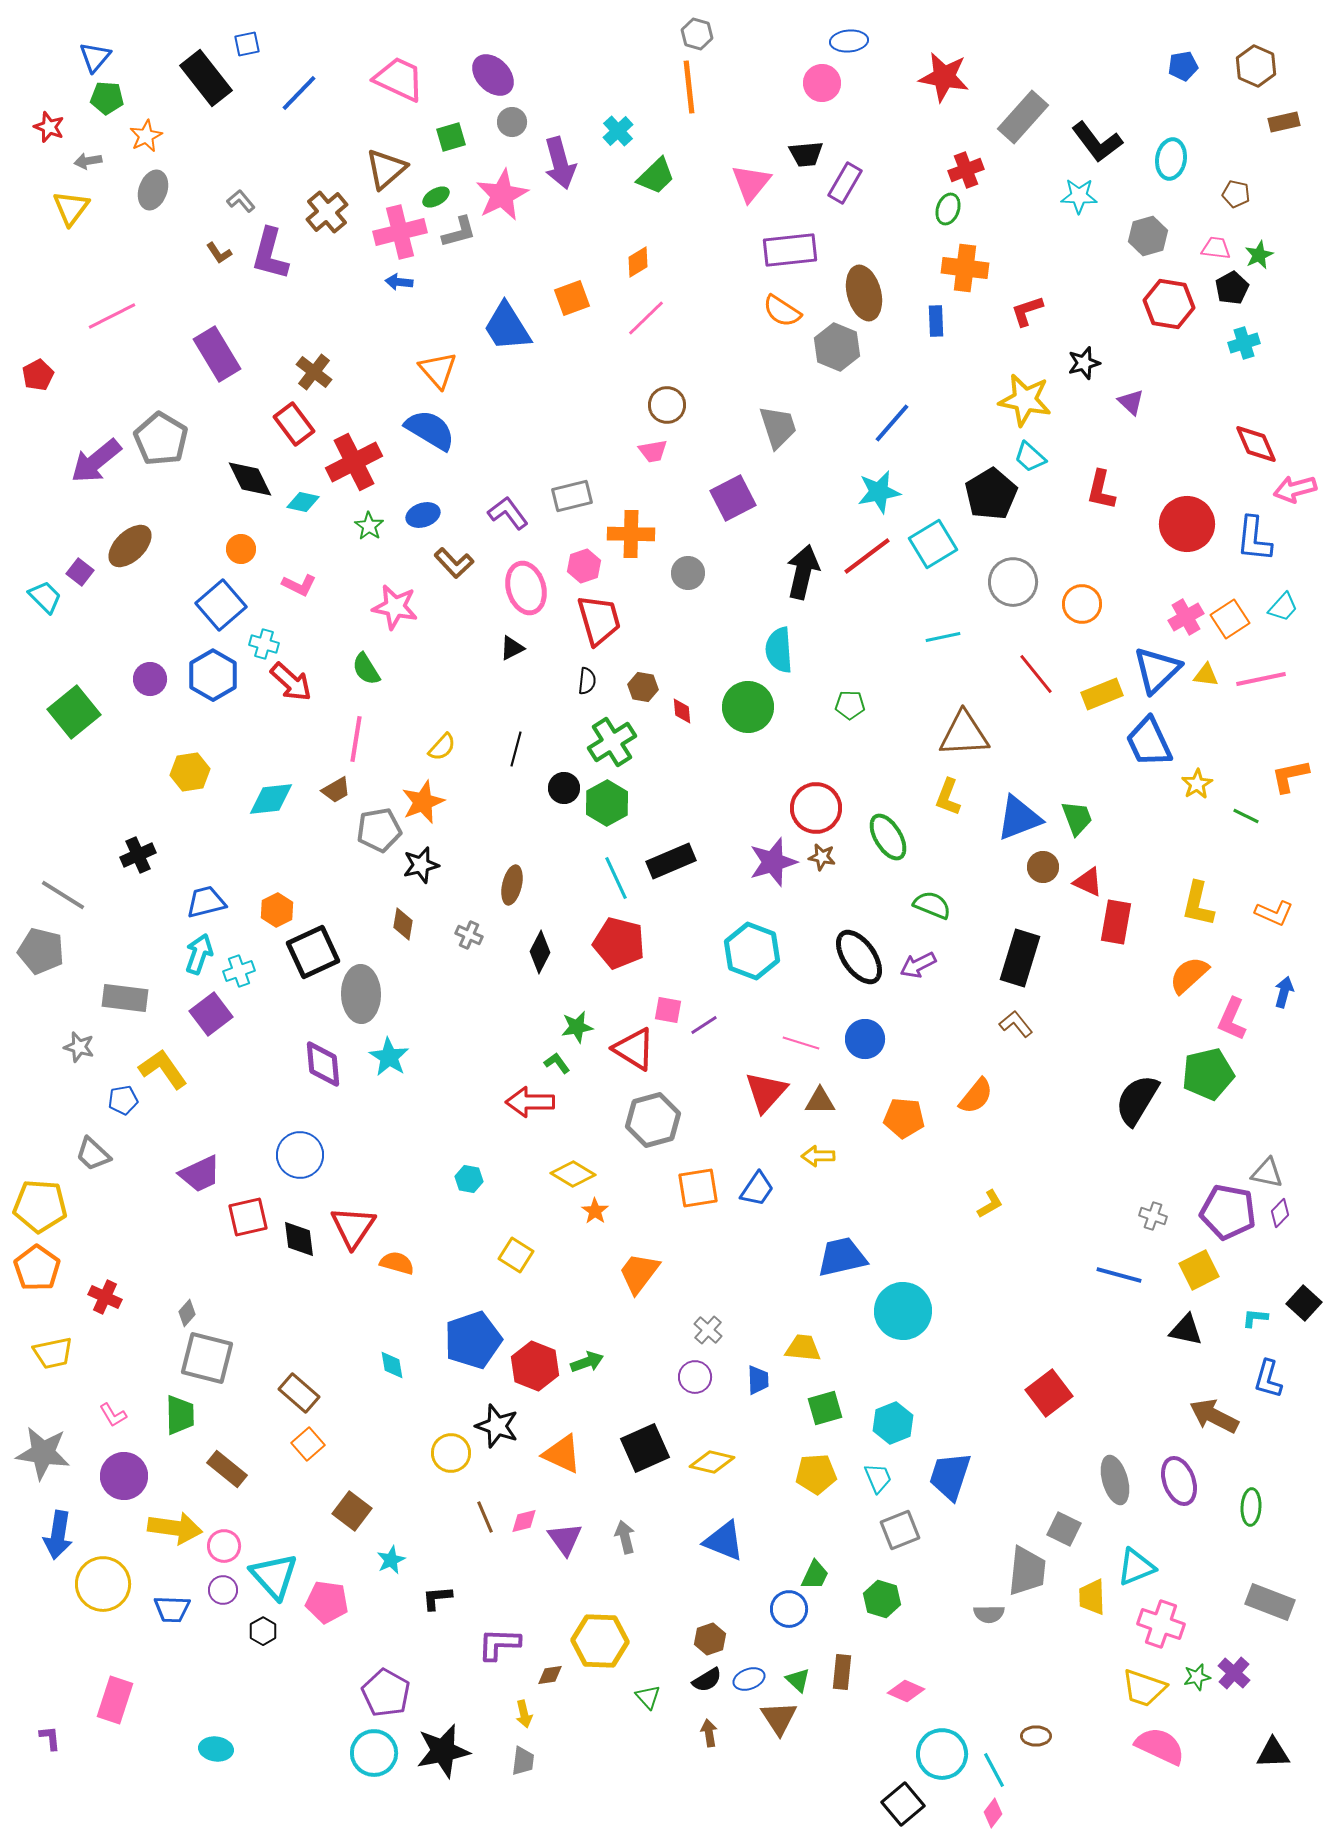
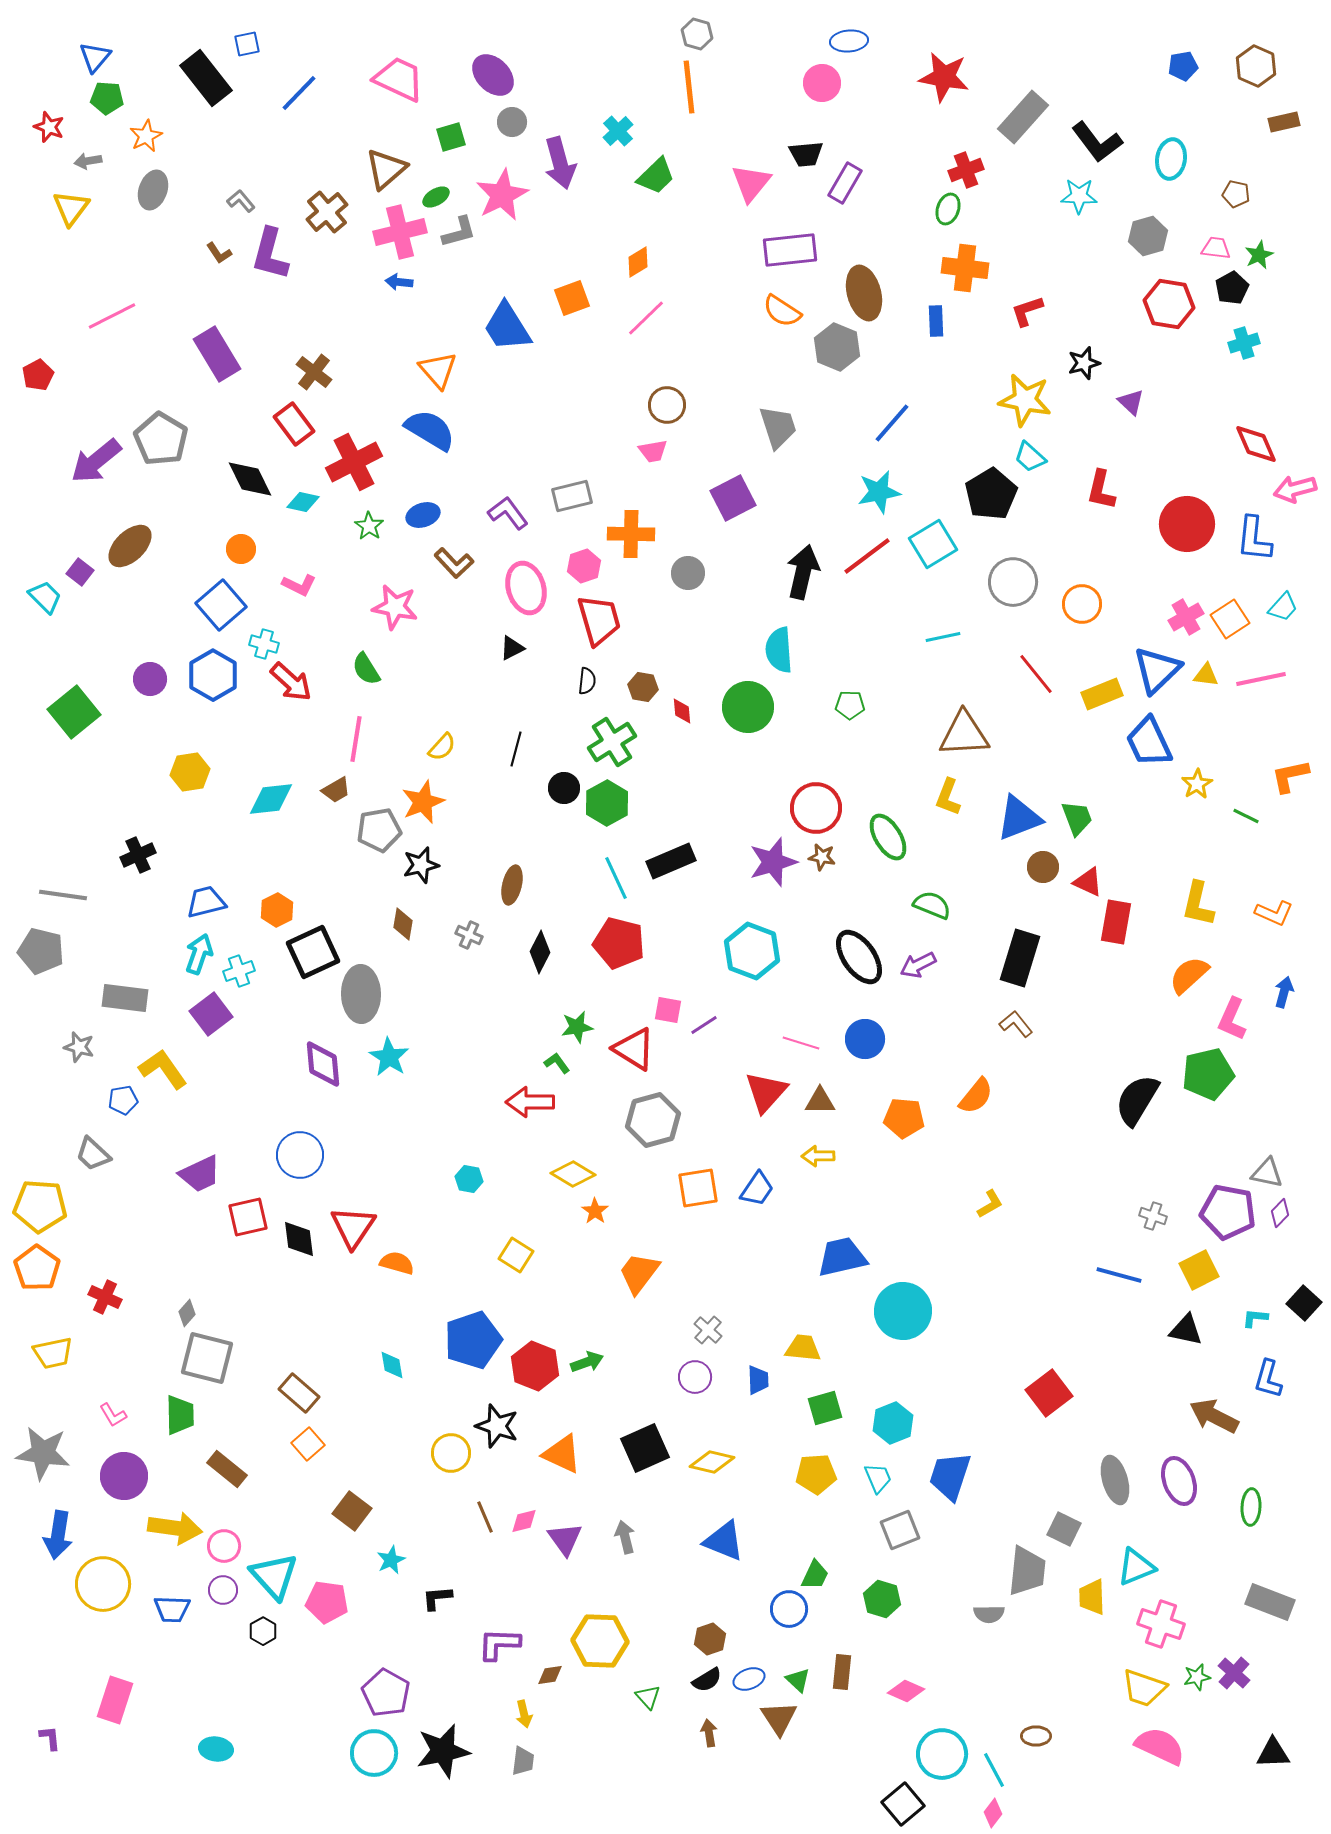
gray line at (63, 895): rotated 24 degrees counterclockwise
